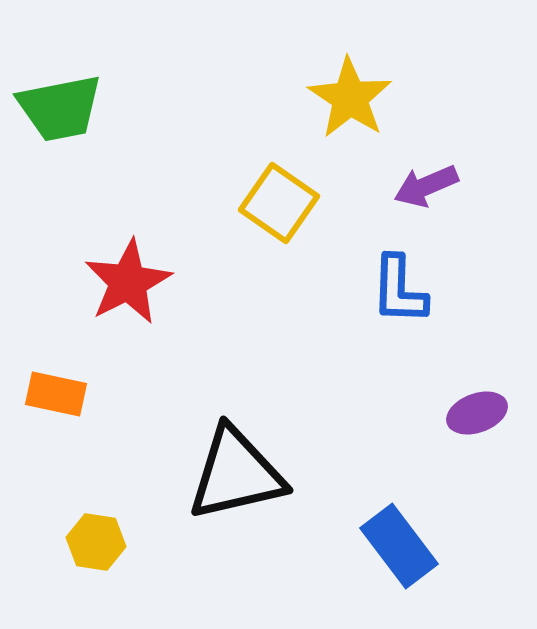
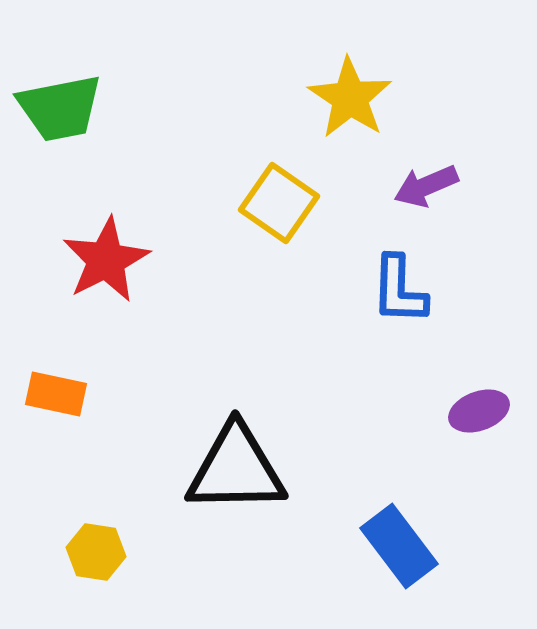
red star: moved 22 px left, 22 px up
purple ellipse: moved 2 px right, 2 px up
black triangle: moved 5 px up; rotated 12 degrees clockwise
yellow hexagon: moved 10 px down
